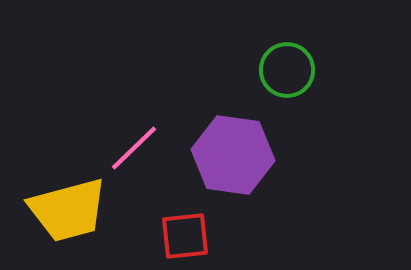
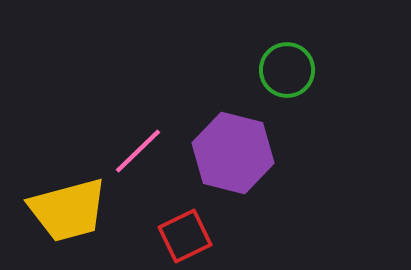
pink line: moved 4 px right, 3 px down
purple hexagon: moved 2 px up; rotated 6 degrees clockwise
red square: rotated 20 degrees counterclockwise
